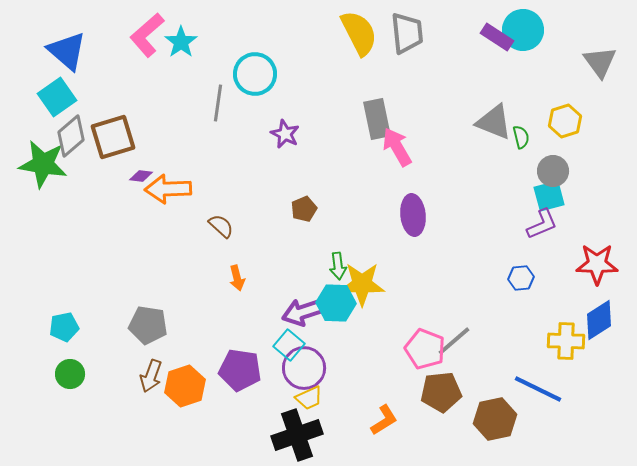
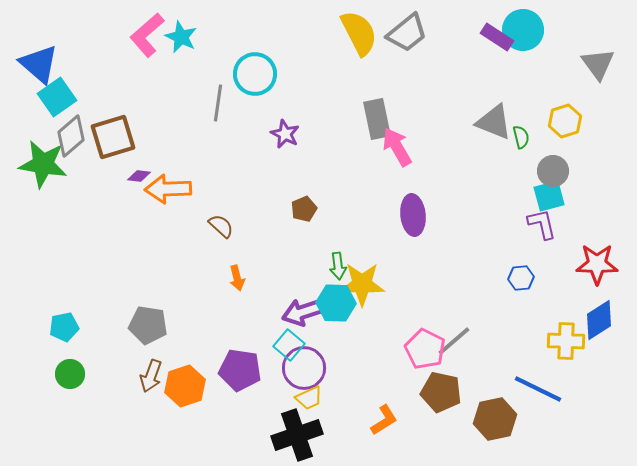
gray trapezoid at (407, 33): rotated 57 degrees clockwise
cyan star at (181, 42): moved 5 px up; rotated 12 degrees counterclockwise
blue triangle at (67, 51): moved 28 px left, 13 px down
gray triangle at (600, 62): moved 2 px left, 2 px down
purple diamond at (141, 176): moved 2 px left
purple L-shape at (542, 224): rotated 80 degrees counterclockwise
pink pentagon at (425, 349): rotated 6 degrees clockwise
brown pentagon at (441, 392): rotated 18 degrees clockwise
